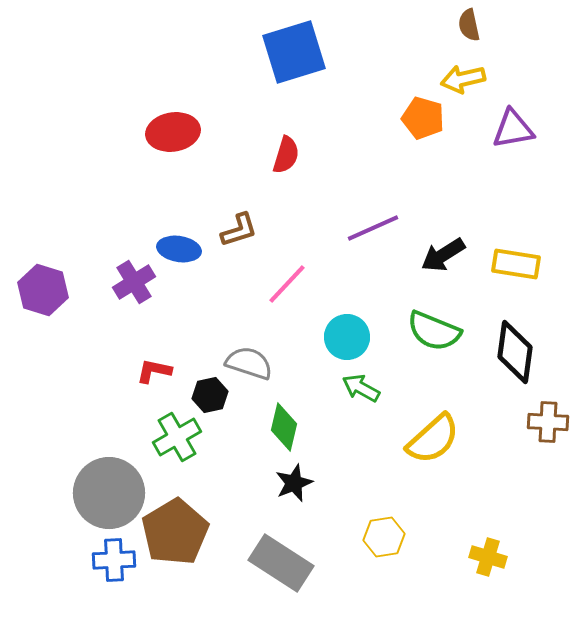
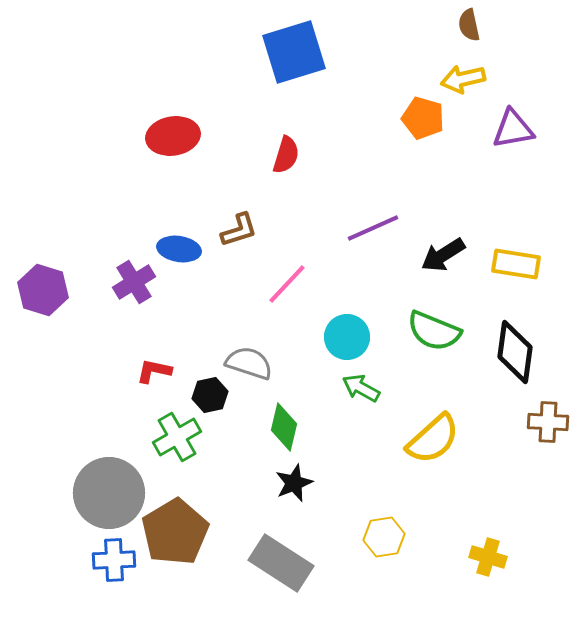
red ellipse: moved 4 px down
